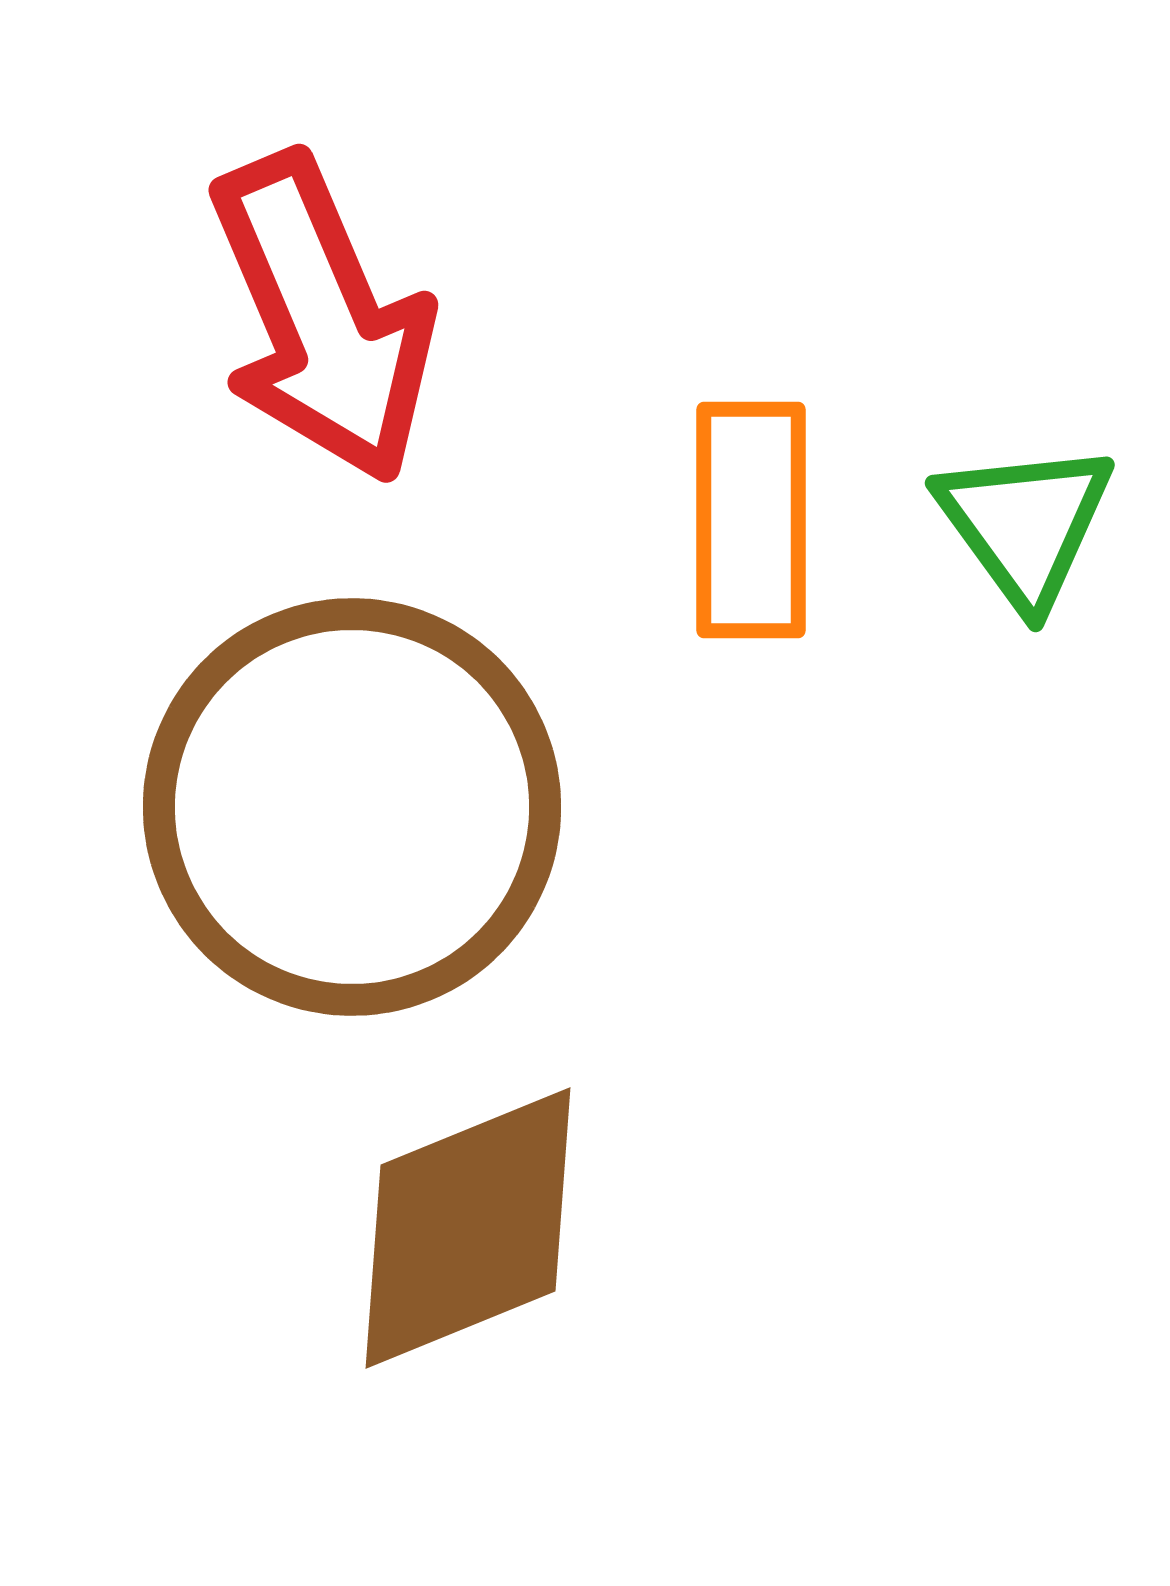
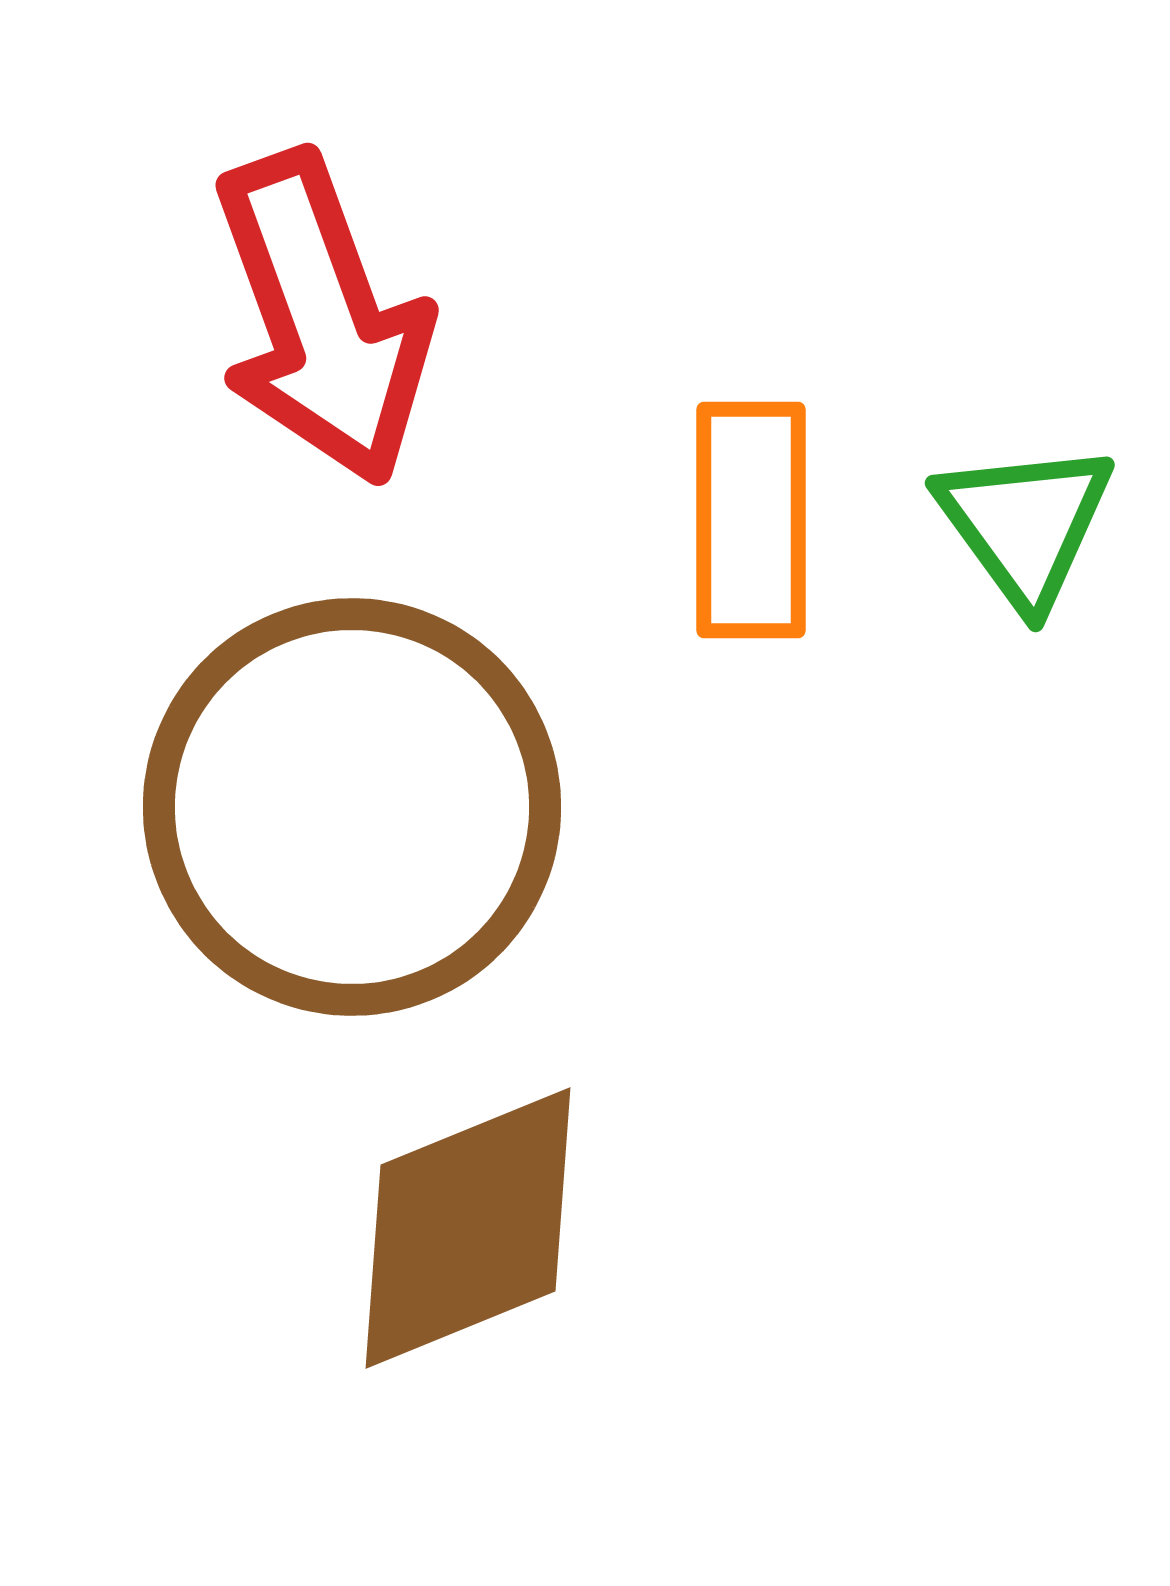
red arrow: rotated 3 degrees clockwise
